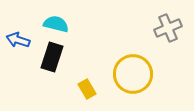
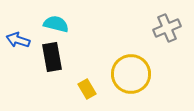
gray cross: moved 1 px left
black rectangle: rotated 28 degrees counterclockwise
yellow circle: moved 2 px left
